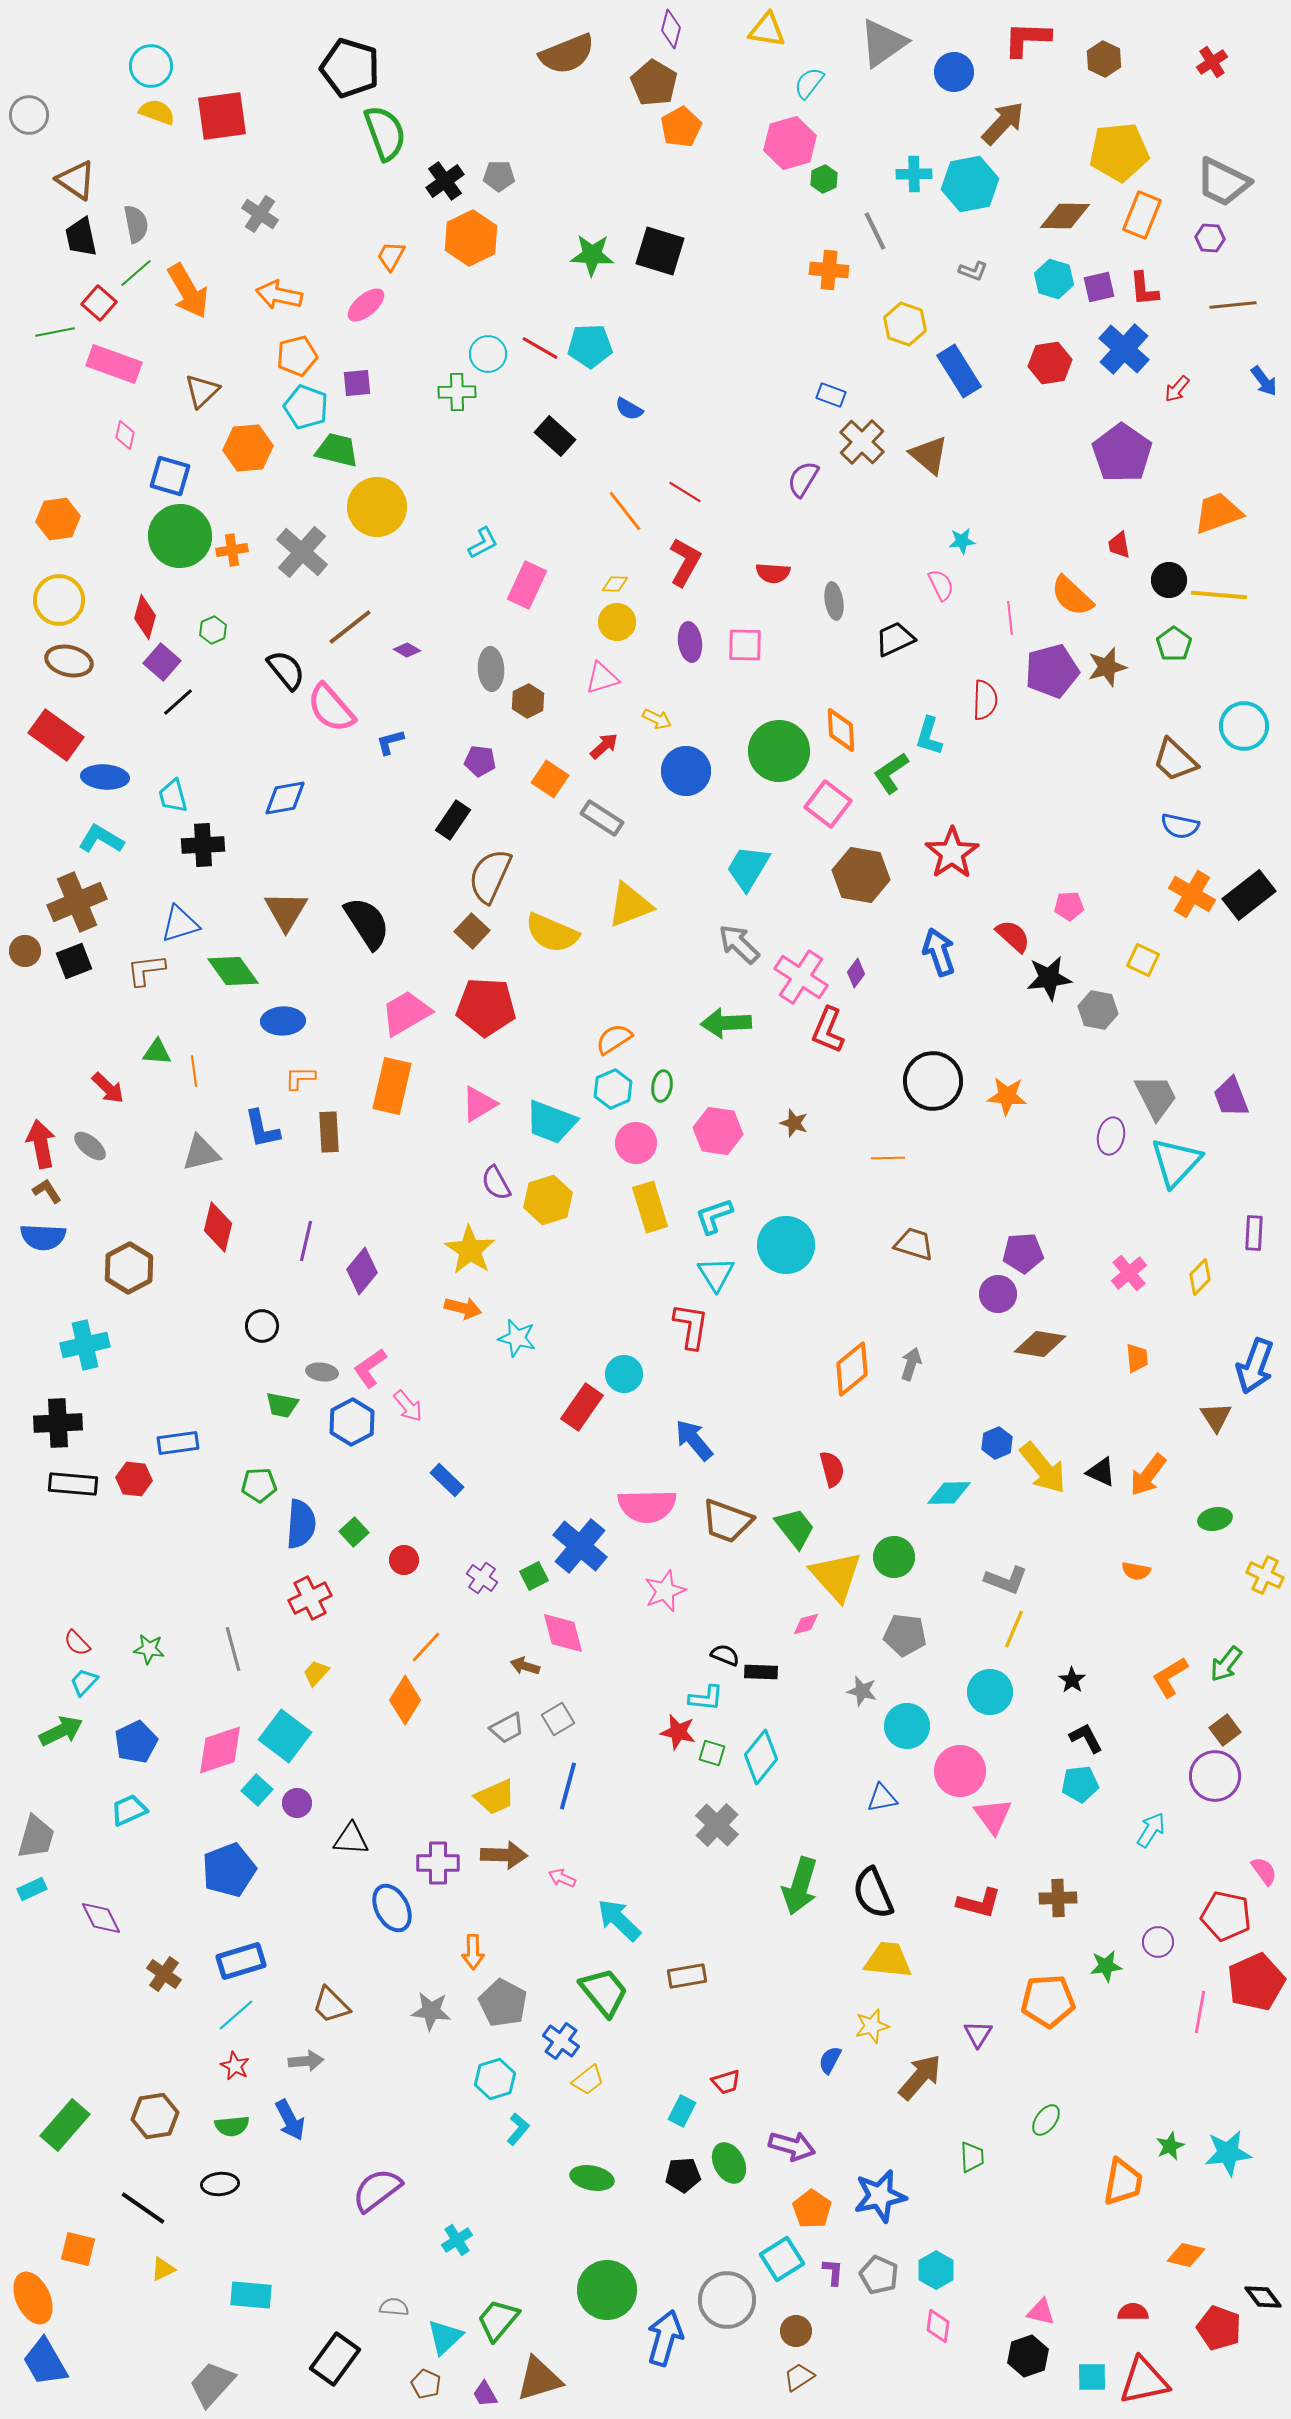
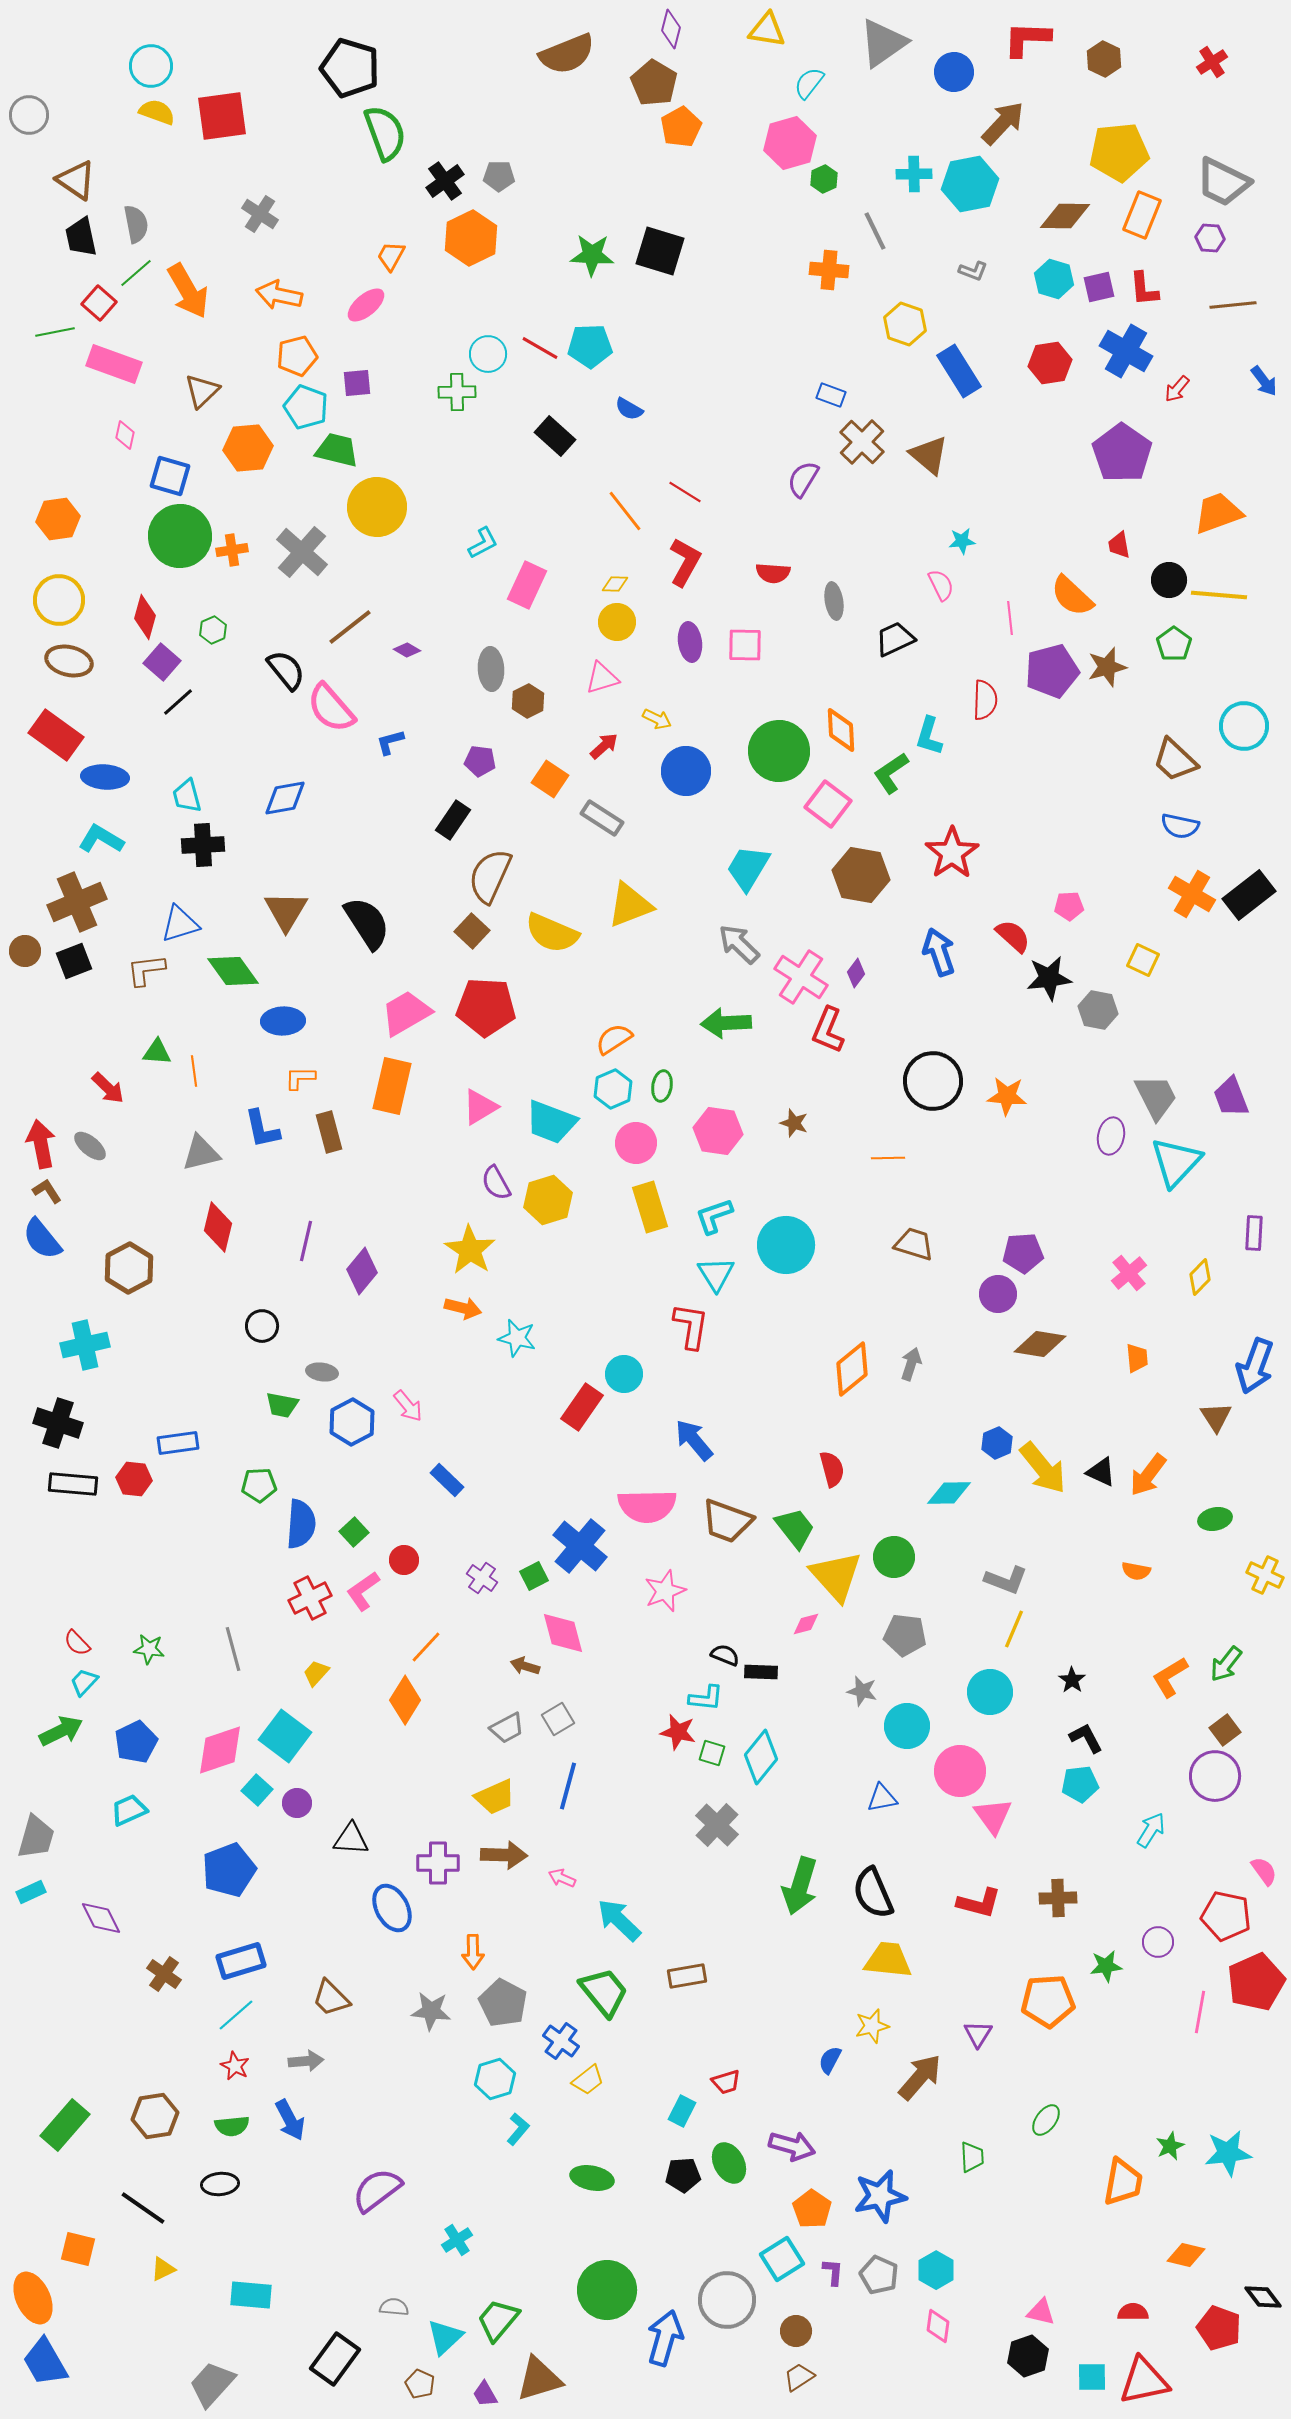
blue cross at (1124, 349): moved 2 px right, 2 px down; rotated 12 degrees counterclockwise
cyan trapezoid at (173, 796): moved 14 px right
pink triangle at (479, 1104): moved 1 px right, 3 px down
brown rectangle at (329, 1132): rotated 12 degrees counterclockwise
blue semicircle at (43, 1237): moved 1 px left, 2 px down; rotated 48 degrees clockwise
pink L-shape at (370, 1368): moved 7 px left, 223 px down
black cross at (58, 1423): rotated 21 degrees clockwise
cyan rectangle at (32, 1889): moved 1 px left, 3 px down
brown trapezoid at (331, 2005): moved 7 px up
brown pentagon at (426, 2384): moved 6 px left
